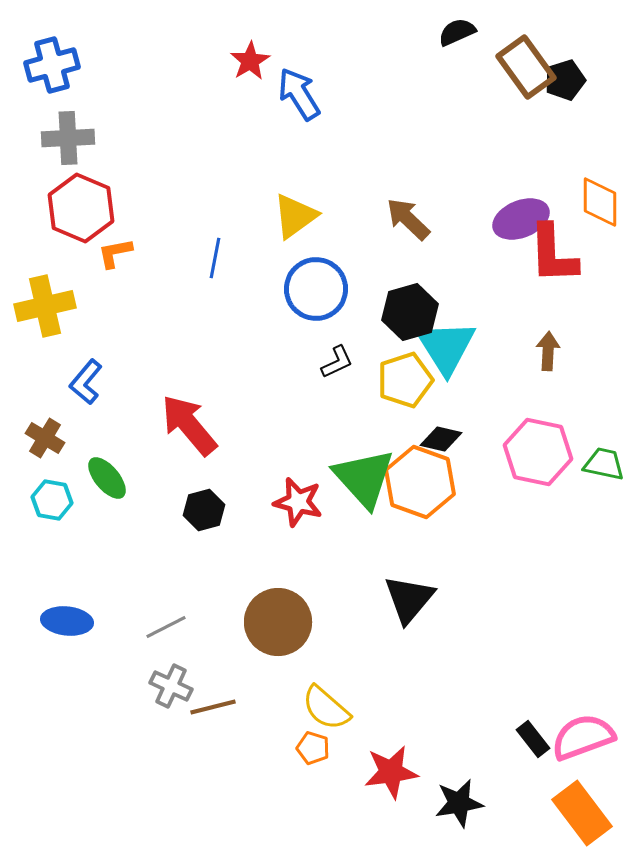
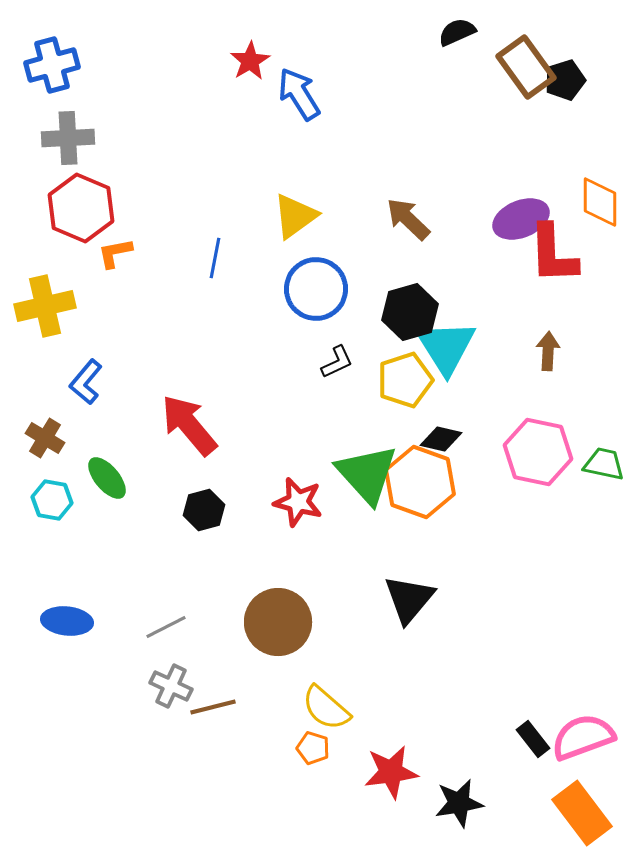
green triangle at (364, 478): moved 3 px right, 4 px up
